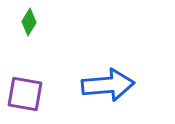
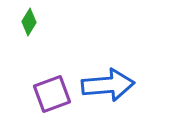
purple square: moved 27 px right; rotated 30 degrees counterclockwise
